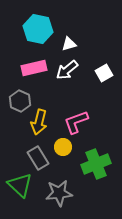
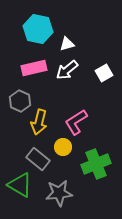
white triangle: moved 2 px left
pink L-shape: rotated 12 degrees counterclockwise
gray rectangle: moved 1 px down; rotated 20 degrees counterclockwise
green triangle: rotated 12 degrees counterclockwise
